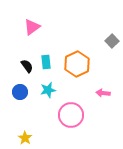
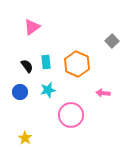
orange hexagon: rotated 10 degrees counterclockwise
